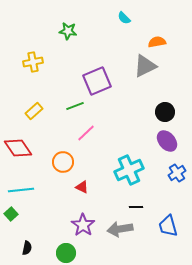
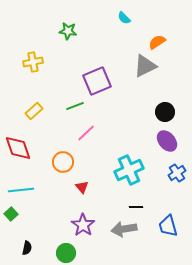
orange semicircle: rotated 24 degrees counterclockwise
red diamond: rotated 16 degrees clockwise
red triangle: rotated 24 degrees clockwise
gray arrow: moved 4 px right
